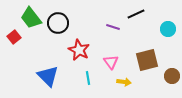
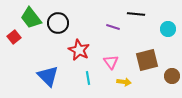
black line: rotated 30 degrees clockwise
